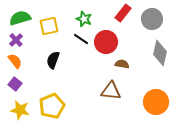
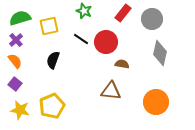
green star: moved 8 px up
